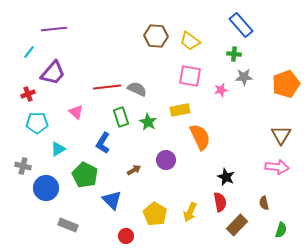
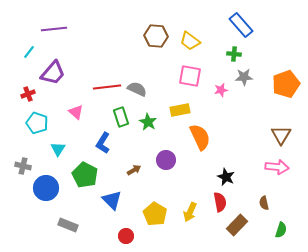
cyan pentagon: rotated 20 degrees clockwise
cyan triangle: rotated 28 degrees counterclockwise
